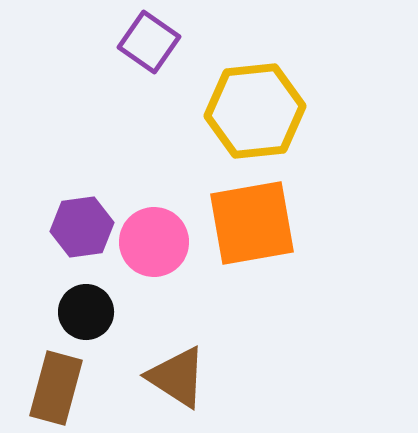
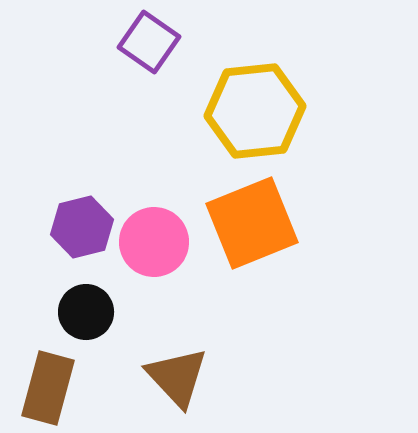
orange square: rotated 12 degrees counterclockwise
purple hexagon: rotated 6 degrees counterclockwise
brown triangle: rotated 14 degrees clockwise
brown rectangle: moved 8 px left
